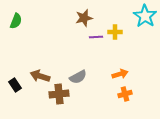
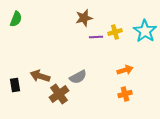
cyan star: moved 15 px down
green semicircle: moved 2 px up
yellow cross: rotated 16 degrees counterclockwise
orange arrow: moved 5 px right, 4 px up
black rectangle: rotated 24 degrees clockwise
brown cross: rotated 30 degrees counterclockwise
